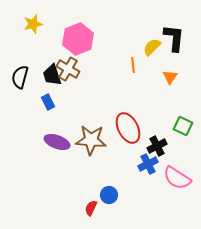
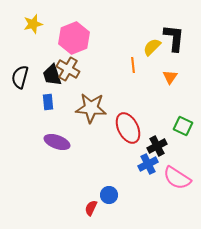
pink hexagon: moved 4 px left, 1 px up
blue rectangle: rotated 21 degrees clockwise
brown star: moved 32 px up
